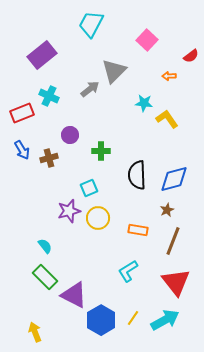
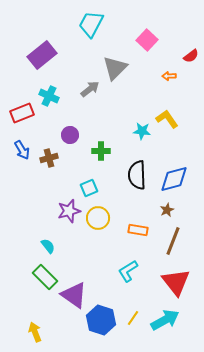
gray triangle: moved 1 px right, 3 px up
cyan star: moved 2 px left, 28 px down
cyan semicircle: moved 3 px right
purple triangle: rotated 8 degrees clockwise
blue hexagon: rotated 12 degrees counterclockwise
